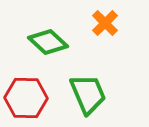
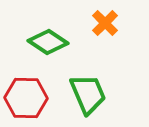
green diamond: rotated 9 degrees counterclockwise
